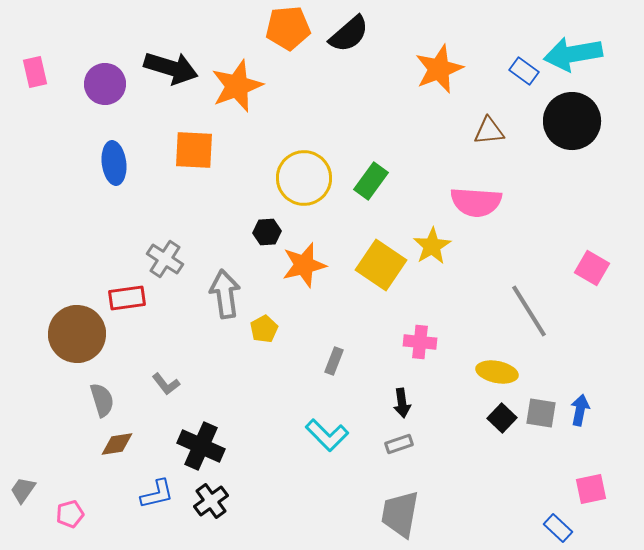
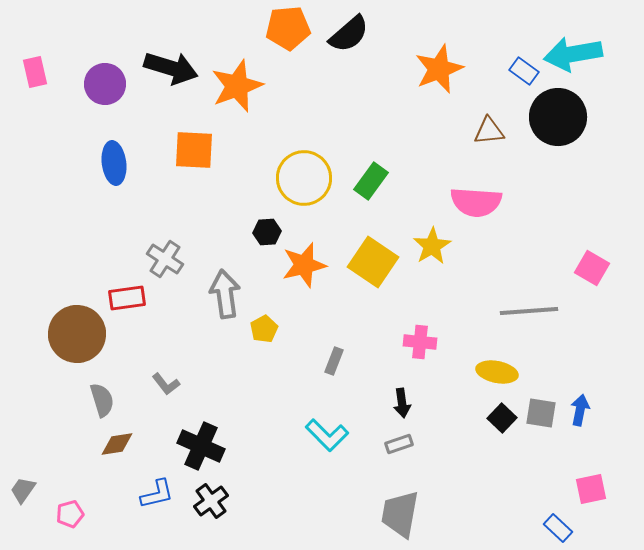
black circle at (572, 121): moved 14 px left, 4 px up
yellow square at (381, 265): moved 8 px left, 3 px up
gray line at (529, 311): rotated 62 degrees counterclockwise
